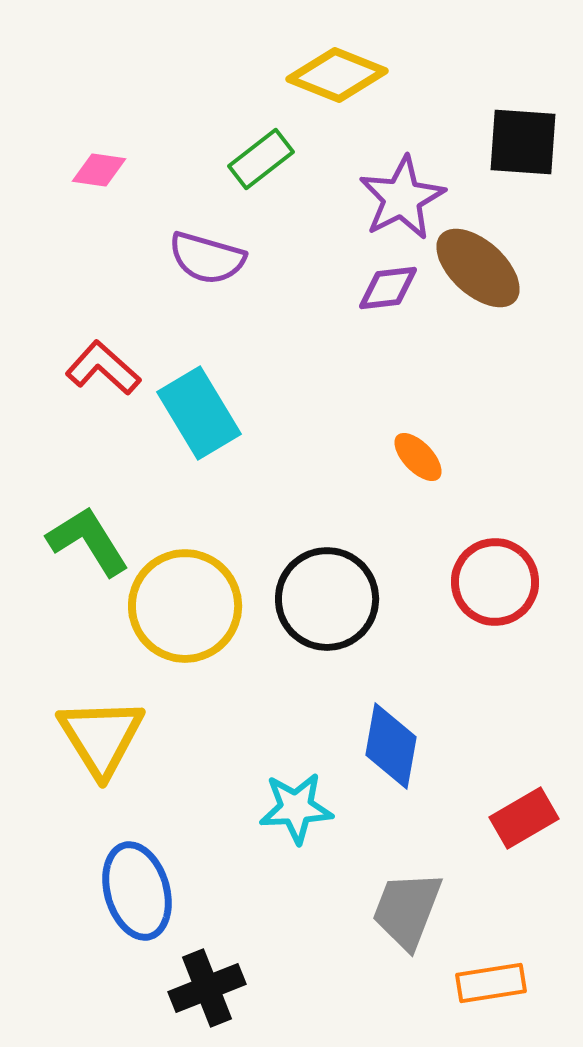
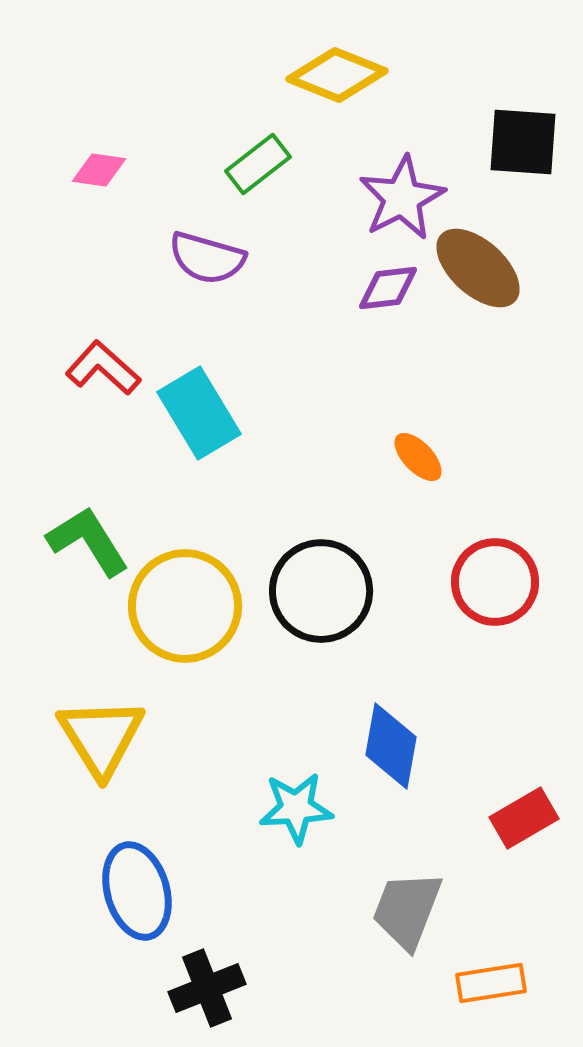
green rectangle: moved 3 px left, 5 px down
black circle: moved 6 px left, 8 px up
